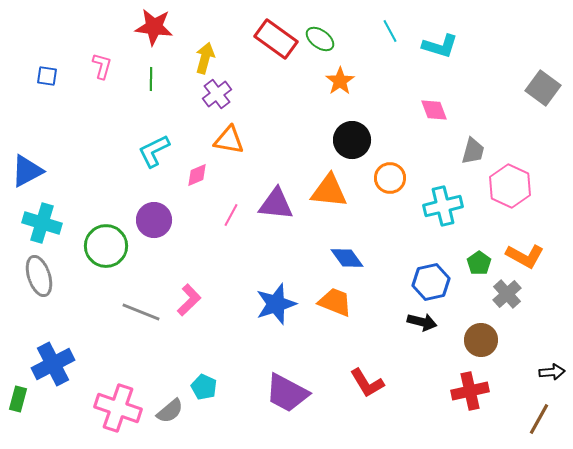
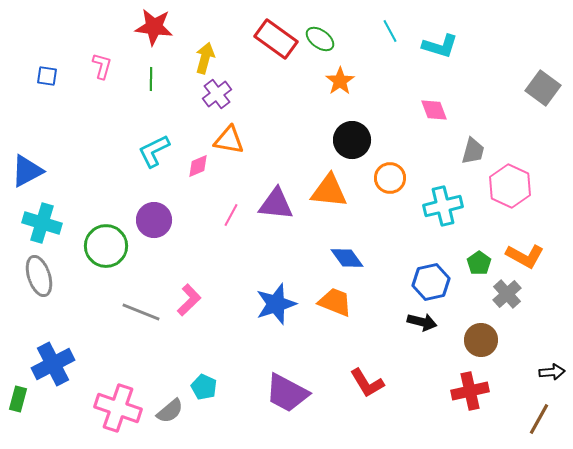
pink diamond at (197, 175): moved 1 px right, 9 px up
